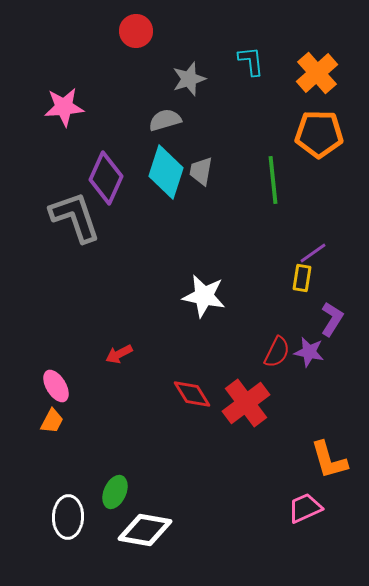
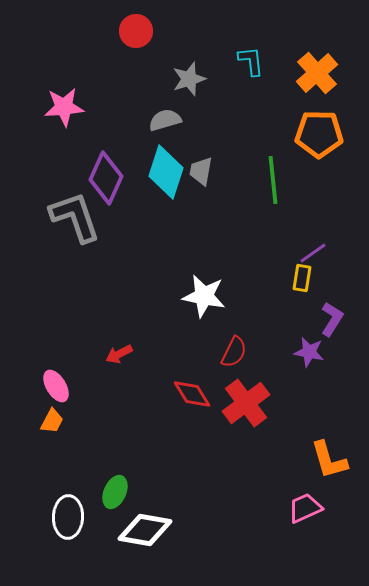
red semicircle: moved 43 px left
